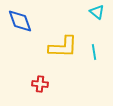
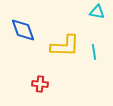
cyan triangle: rotated 28 degrees counterclockwise
blue diamond: moved 3 px right, 9 px down
yellow L-shape: moved 2 px right, 1 px up
